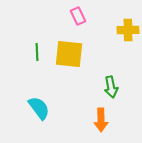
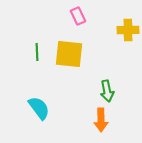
green arrow: moved 4 px left, 4 px down
